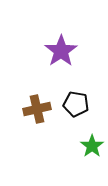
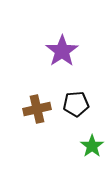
purple star: moved 1 px right
black pentagon: rotated 15 degrees counterclockwise
